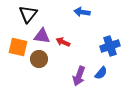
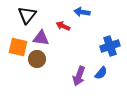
black triangle: moved 1 px left, 1 px down
purple triangle: moved 1 px left, 2 px down
red arrow: moved 16 px up
brown circle: moved 2 px left
